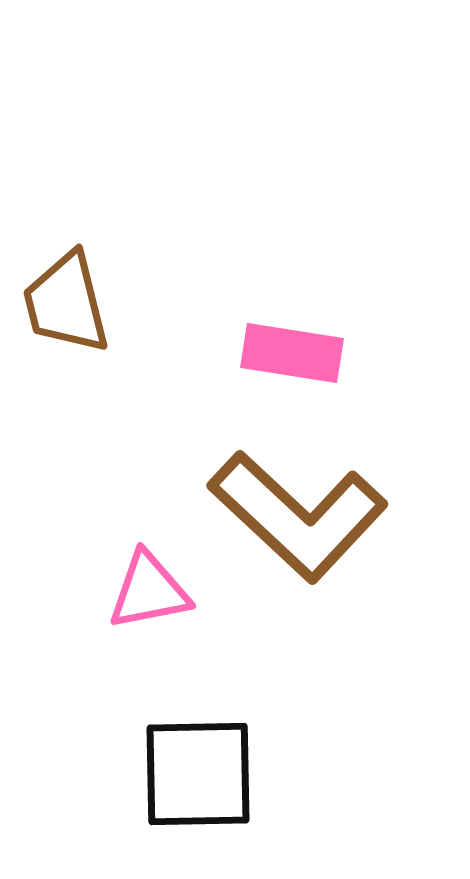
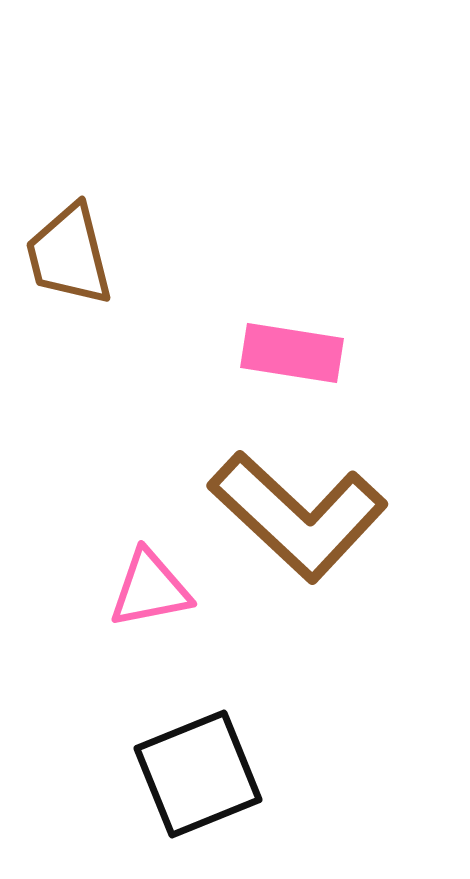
brown trapezoid: moved 3 px right, 48 px up
pink triangle: moved 1 px right, 2 px up
black square: rotated 21 degrees counterclockwise
